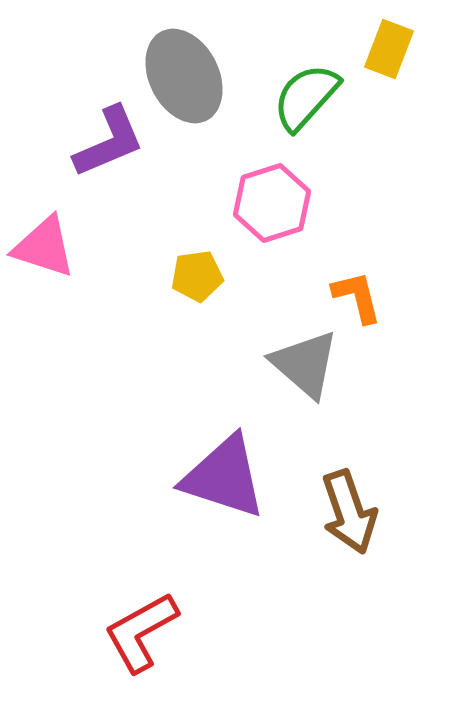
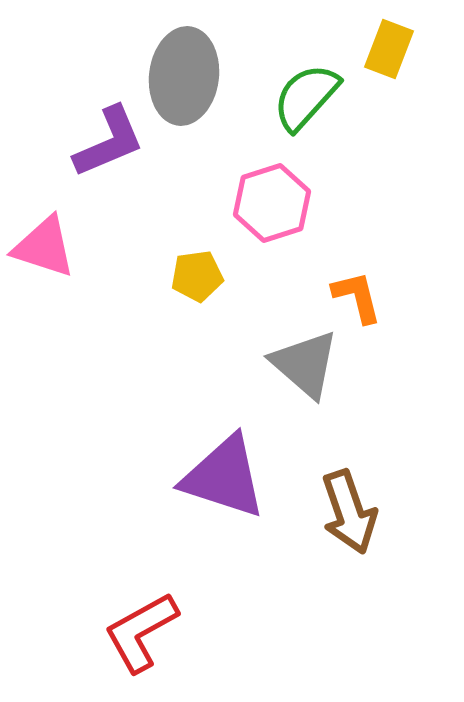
gray ellipse: rotated 34 degrees clockwise
